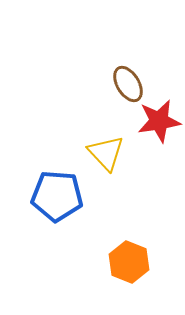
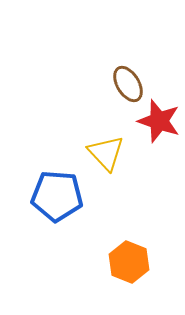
red star: rotated 27 degrees clockwise
